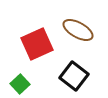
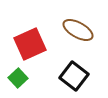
red square: moved 7 px left
green square: moved 2 px left, 6 px up
